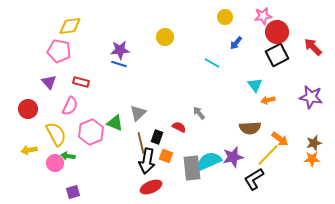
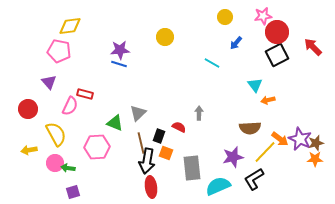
red rectangle at (81, 82): moved 4 px right, 12 px down
purple star at (311, 97): moved 11 px left, 42 px down; rotated 15 degrees clockwise
gray arrow at (199, 113): rotated 40 degrees clockwise
pink hexagon at (91, 132): moved 6 px right, 15 px down; rotated 20 degrees clockwise
black rectangle at (157, 137): moved 2 px right, 1 px up
brown star at (314, 143): moved 2 px right
yellow line at (268, 155): moved 3 px left, 3 px up
green arrow at (68, 156): moved 12 px down
orange square at (166, 156): moved 3 px up
orange star at (312, 159): moved 3 px right
cyan semicircle at (209, 161): moved 9 px right, 25 px down
red ellipse at (151, 187): rotated 75 degrees counterclockwise
